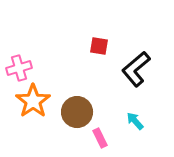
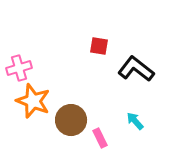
black L-shape: rotated 78 degrees clockwise
orange star: rotated 16 degrees counterclockwise
brown circle: moved 6 px left, 8 px down
